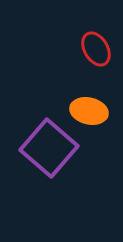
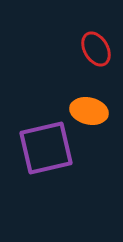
purple square: moved 3 px left; rotated 36 degrees clockwise
